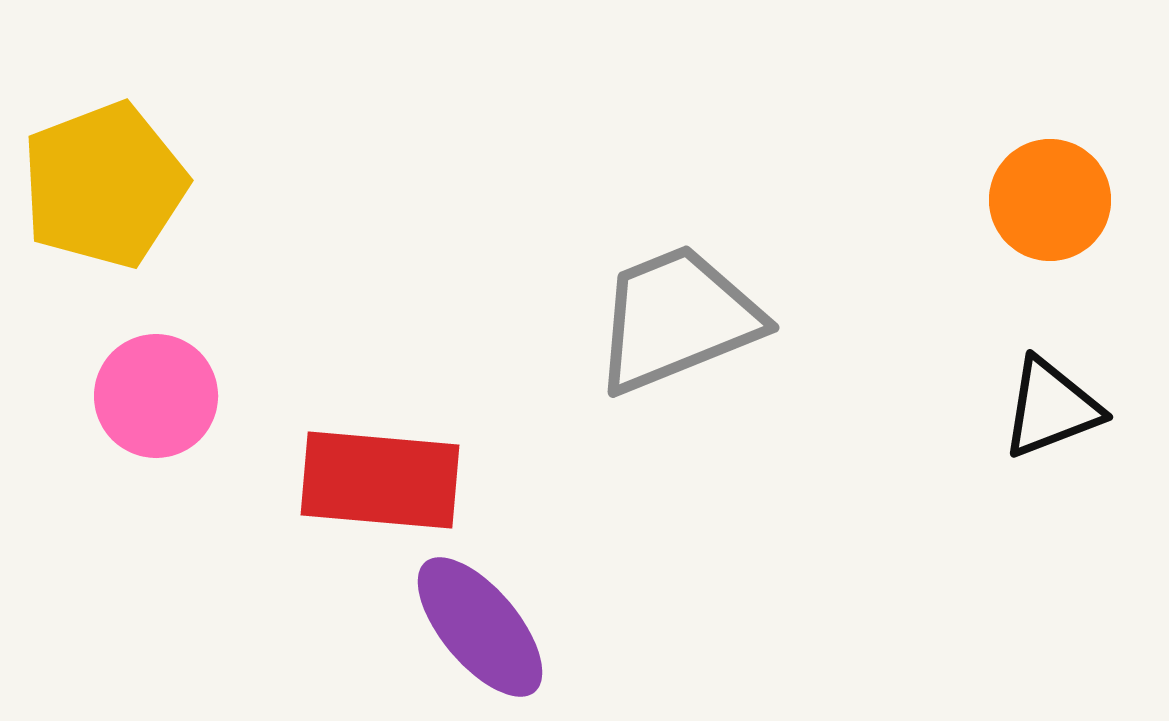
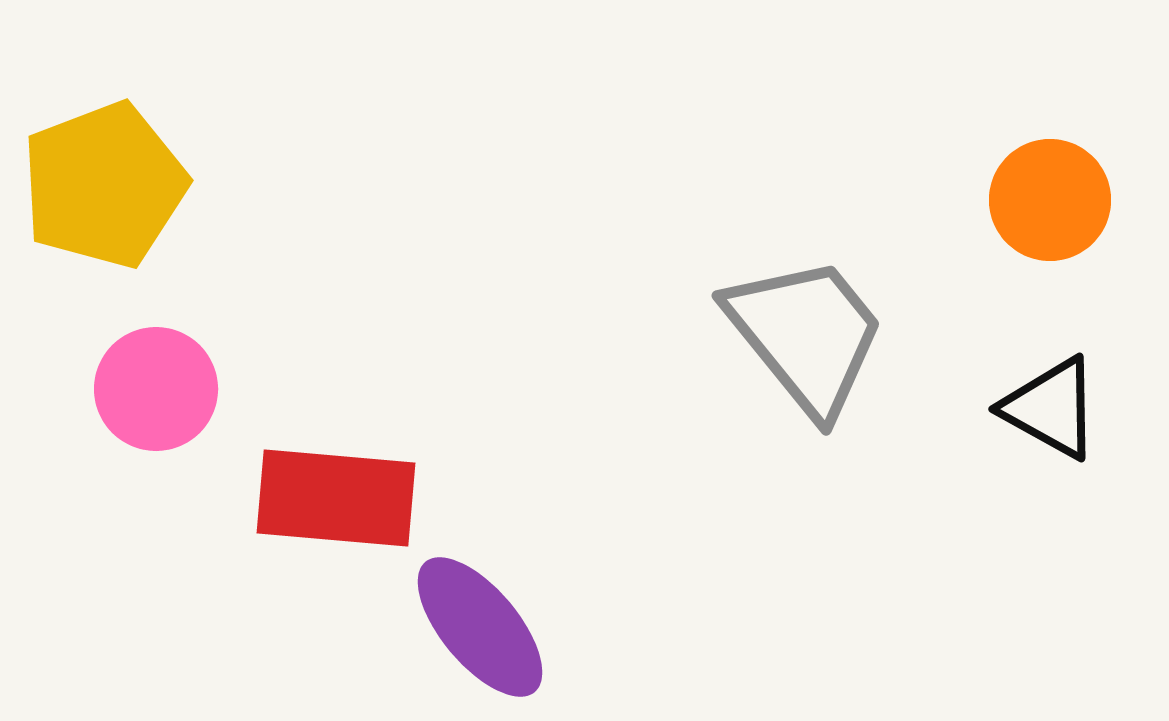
gray trapezoid: moved 129 px right, 16 px down; rotated 73 degrees clockwise
pink circle: moved 7 px up
black triangle: rotated 50 degrees clockwise
red rectangle: moved 44 px left, 18 px down
